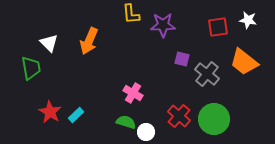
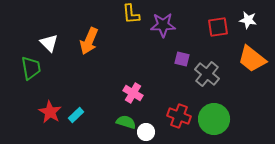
orange trapezoid: moved 8 px right, 3 px up
red cross: rotated 20 degrees counterclockwise
